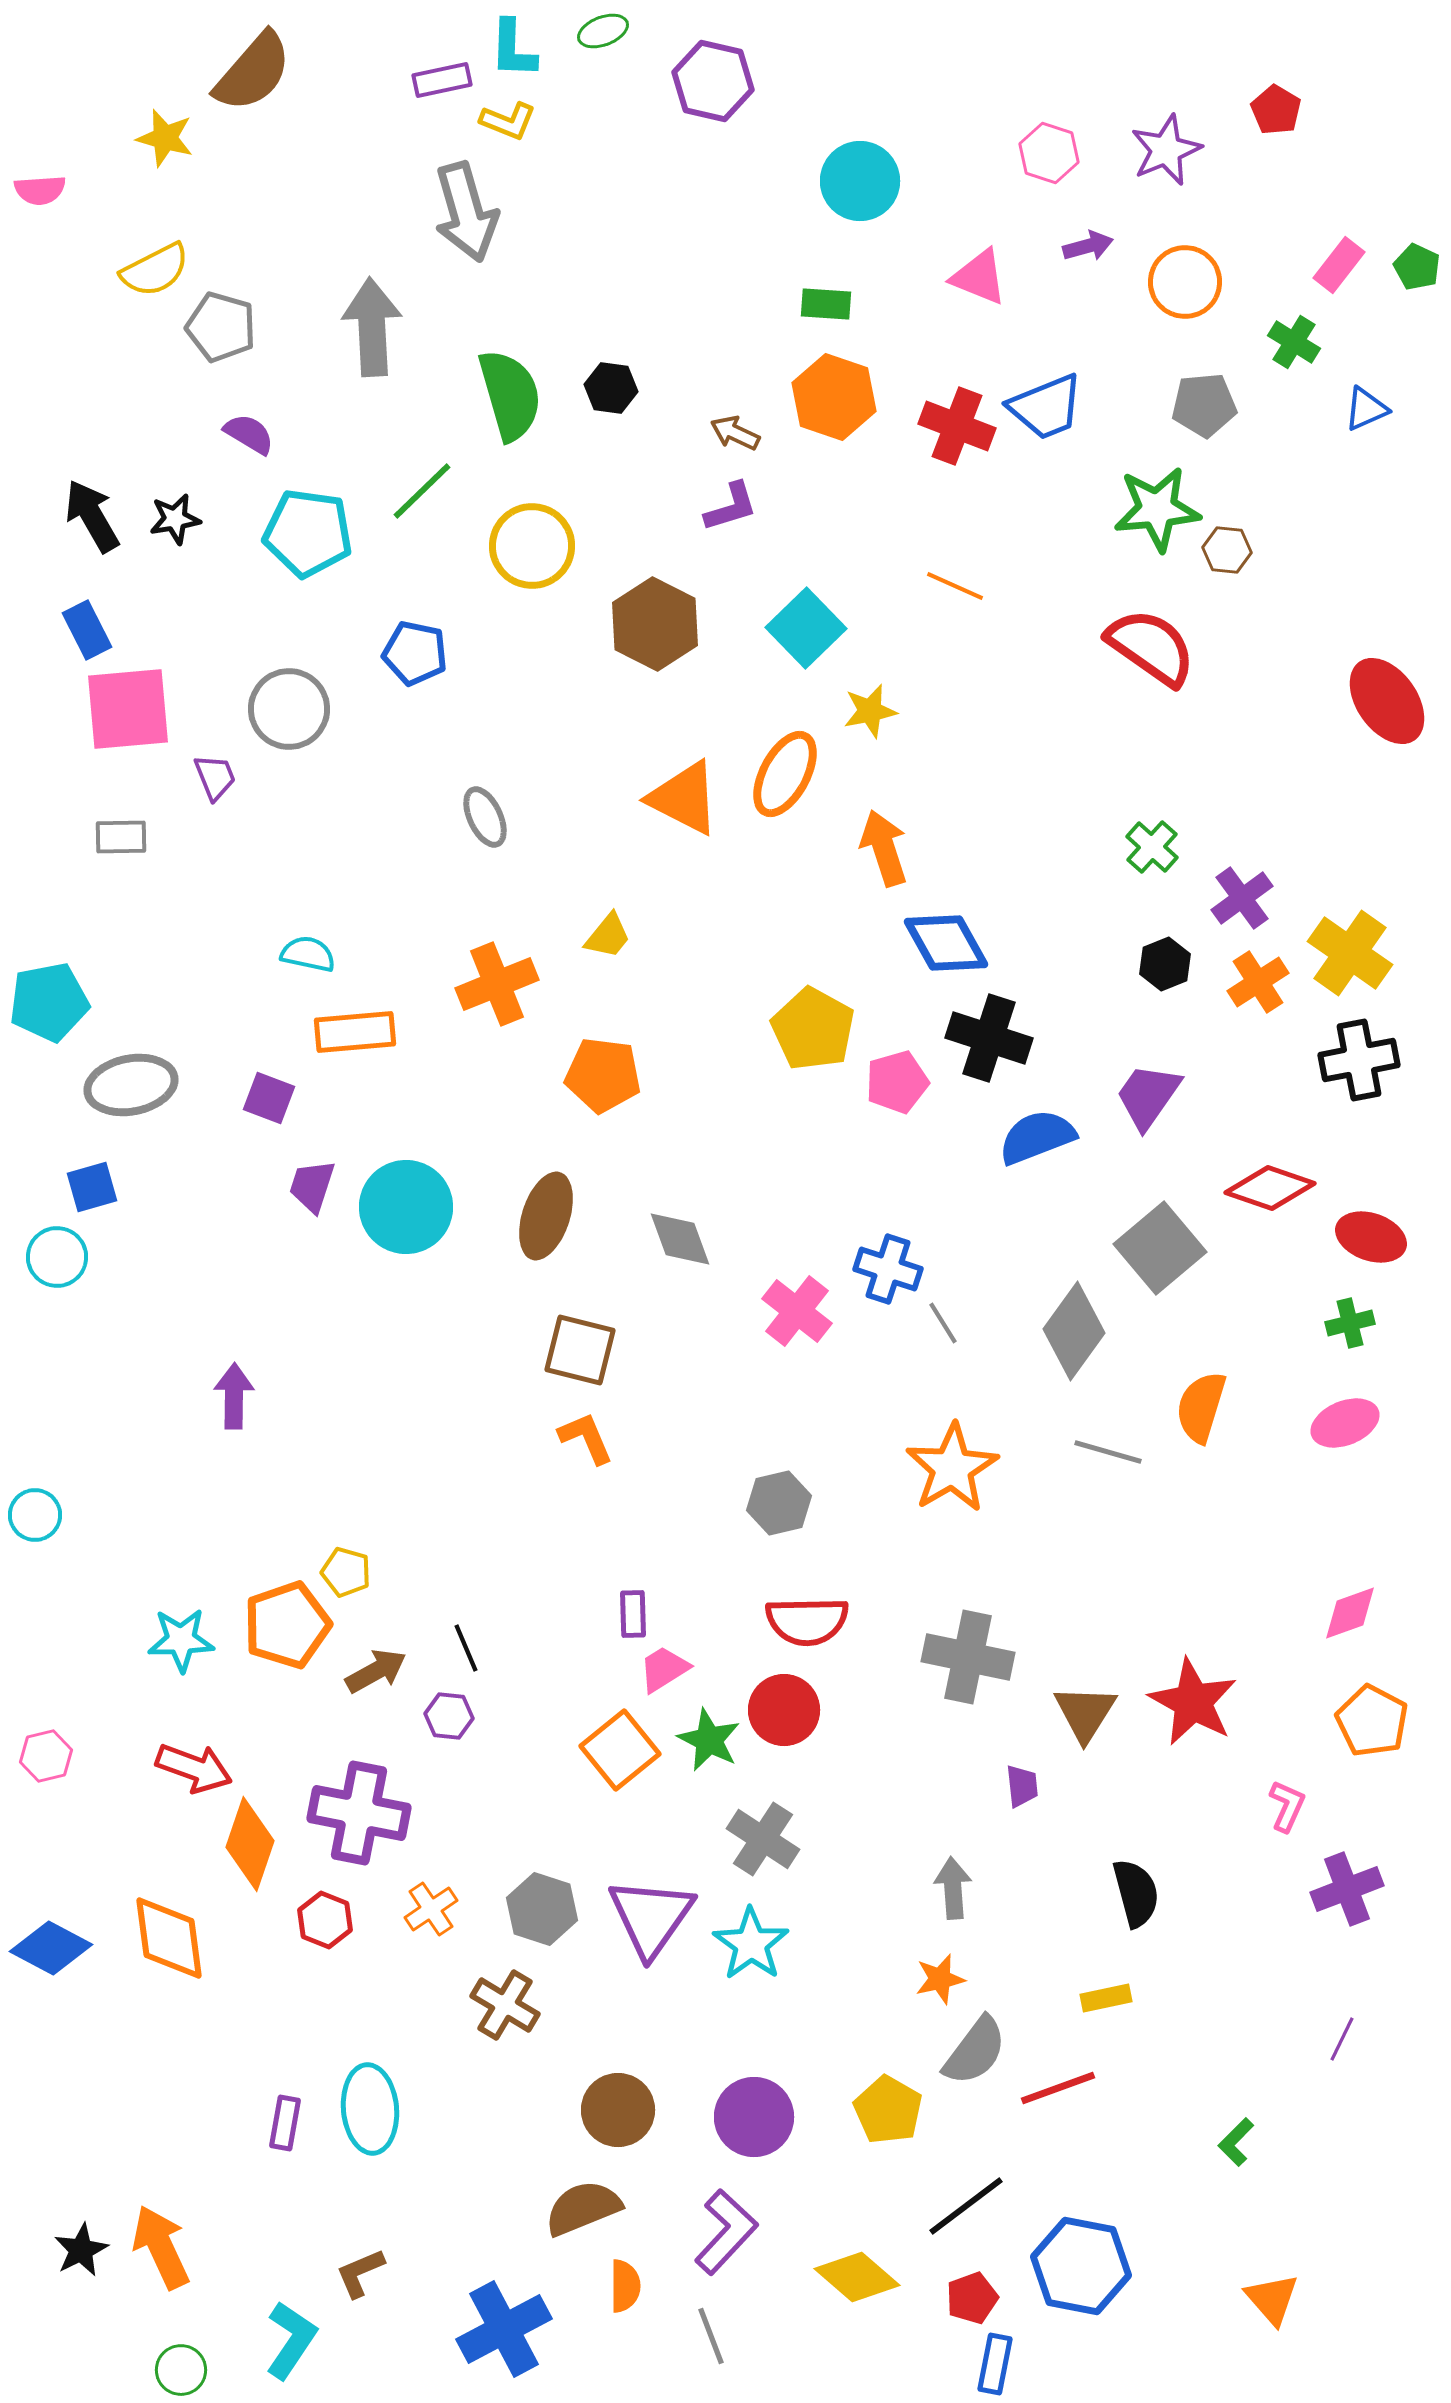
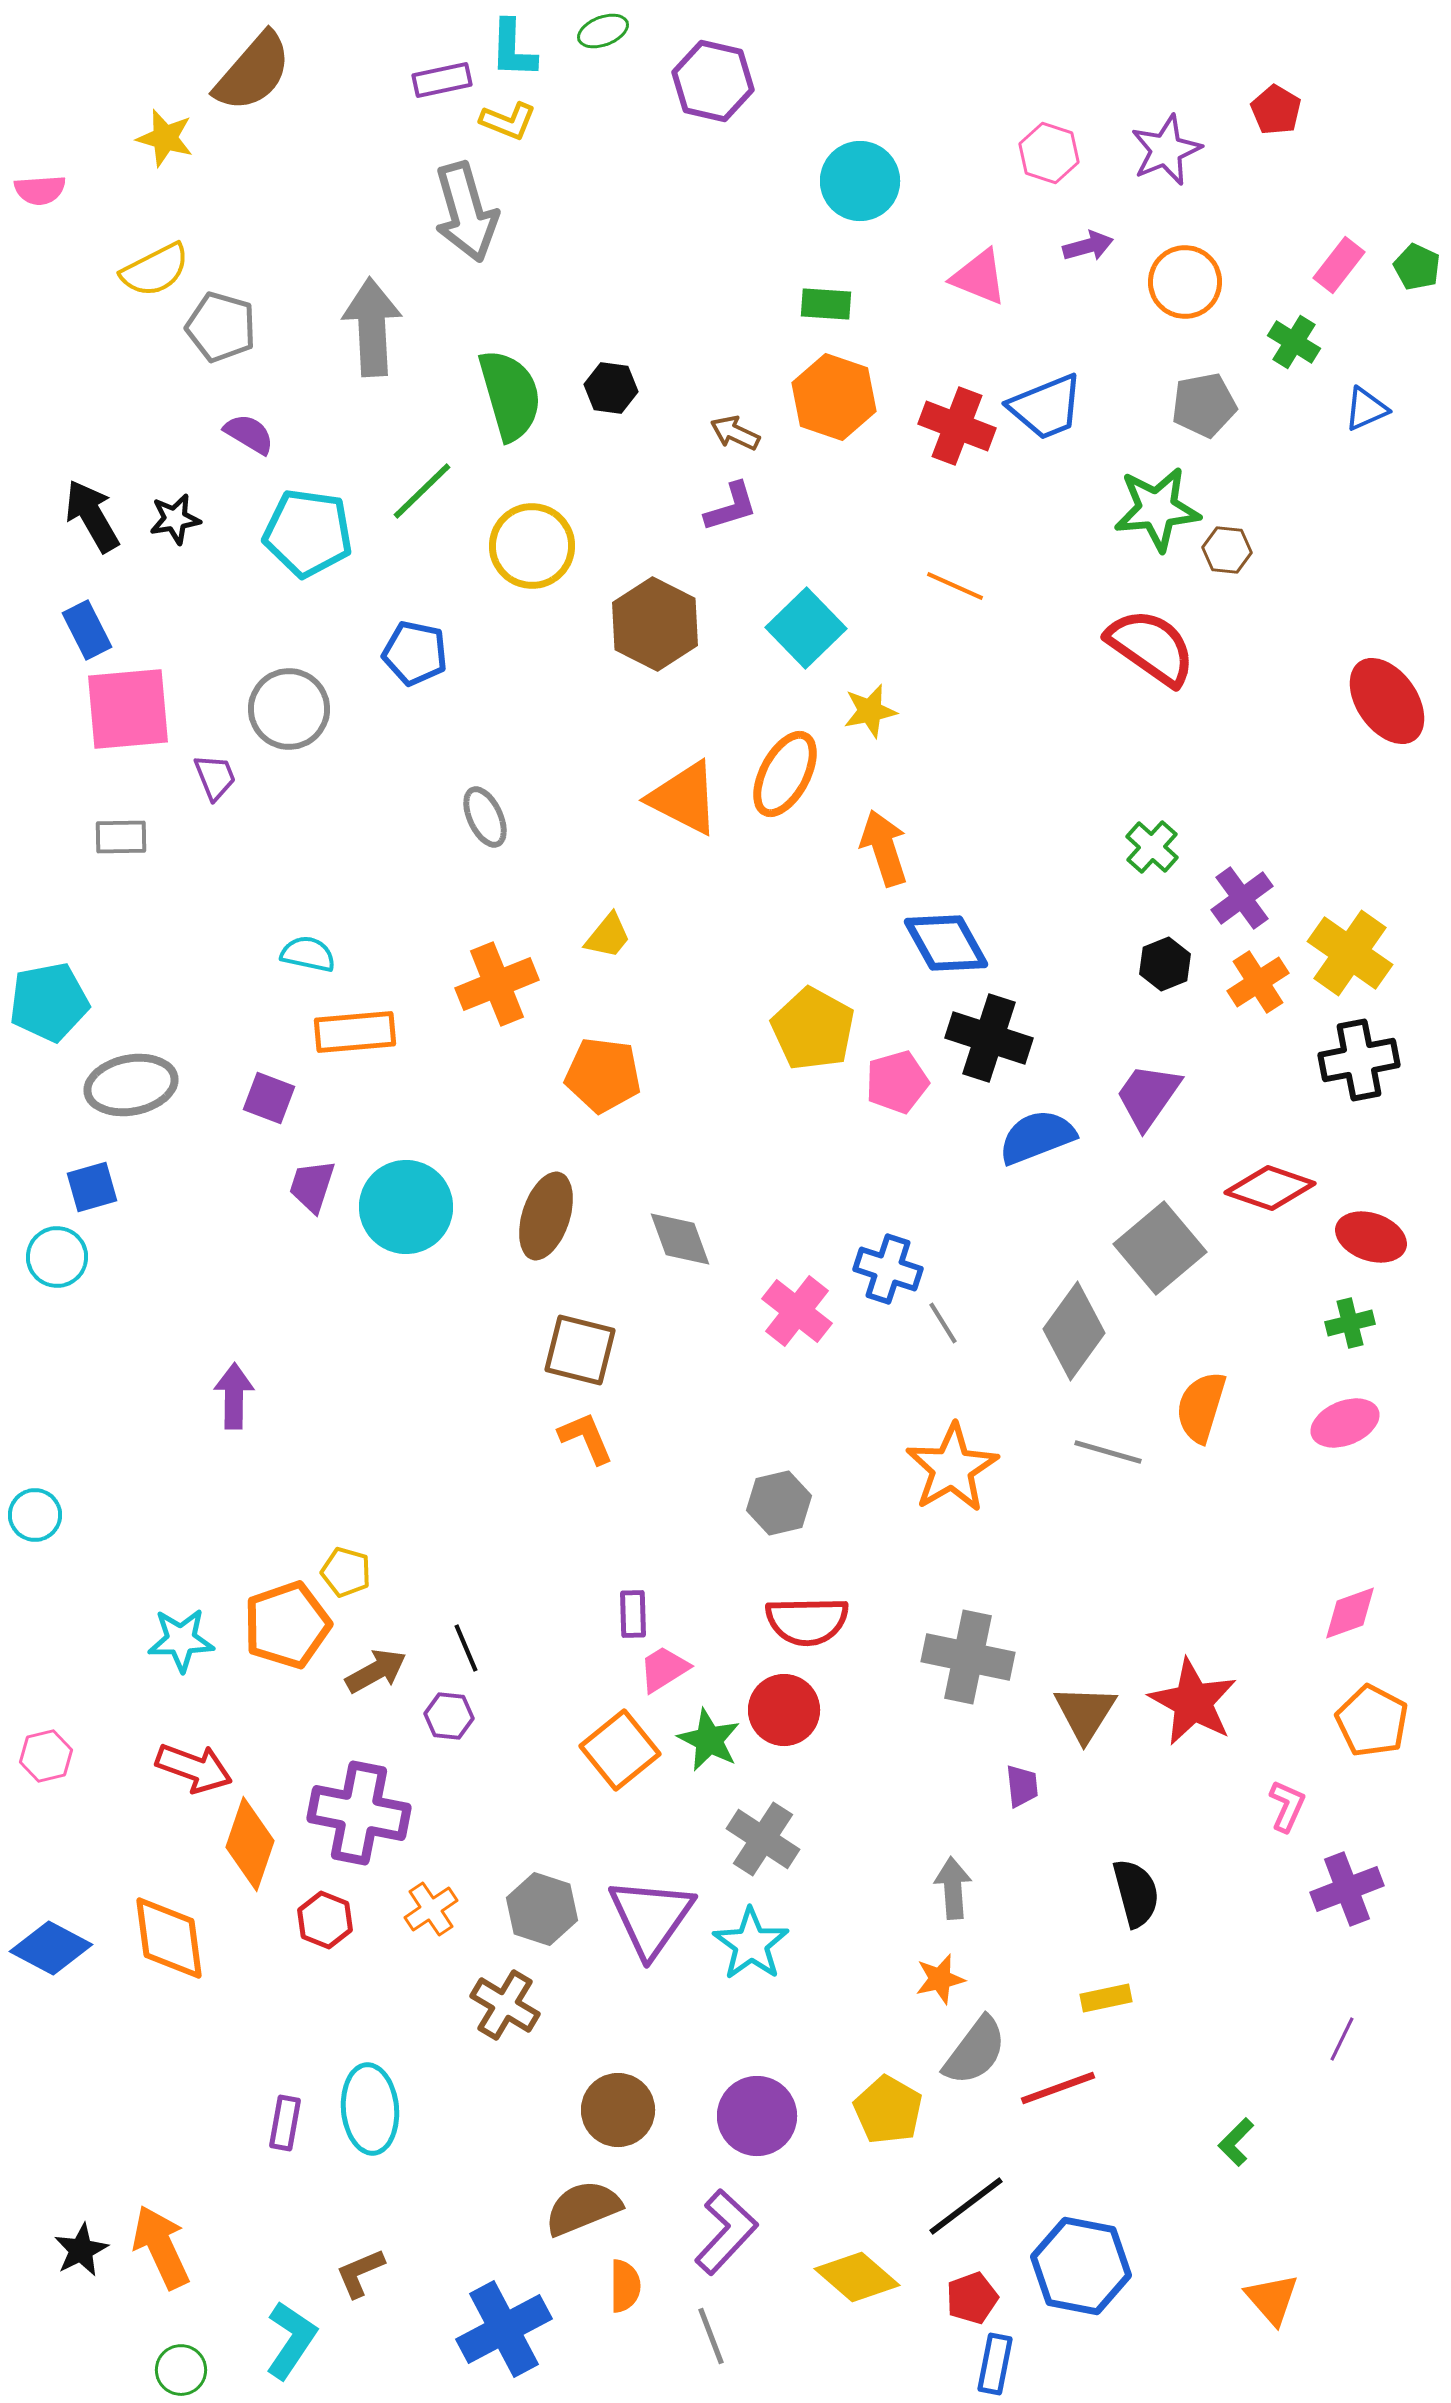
gray pentagon at (1204, 405): rotated 6 degrees counterclockwise
purple circle at (754, 2117): moved 3 px right, 1 px up
